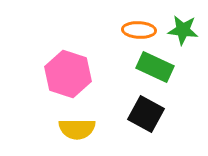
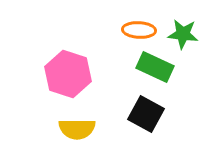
green star: moved 4 px down
